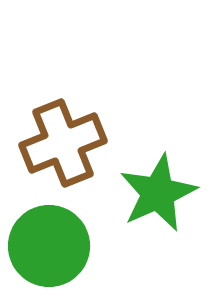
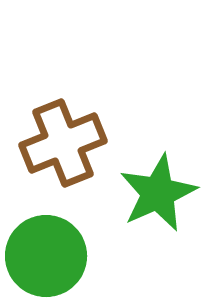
green circle: moved 3 px left, 10 px down
